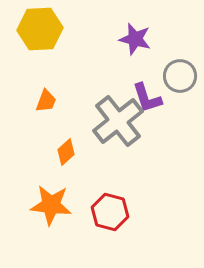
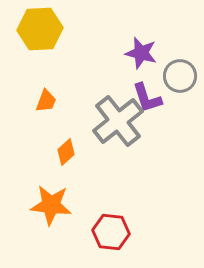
purple star: moved 6 px right, 14 px down
red hexagon: moved 1 px right, 20 px down; rotated 9 degrees counterclockwise
